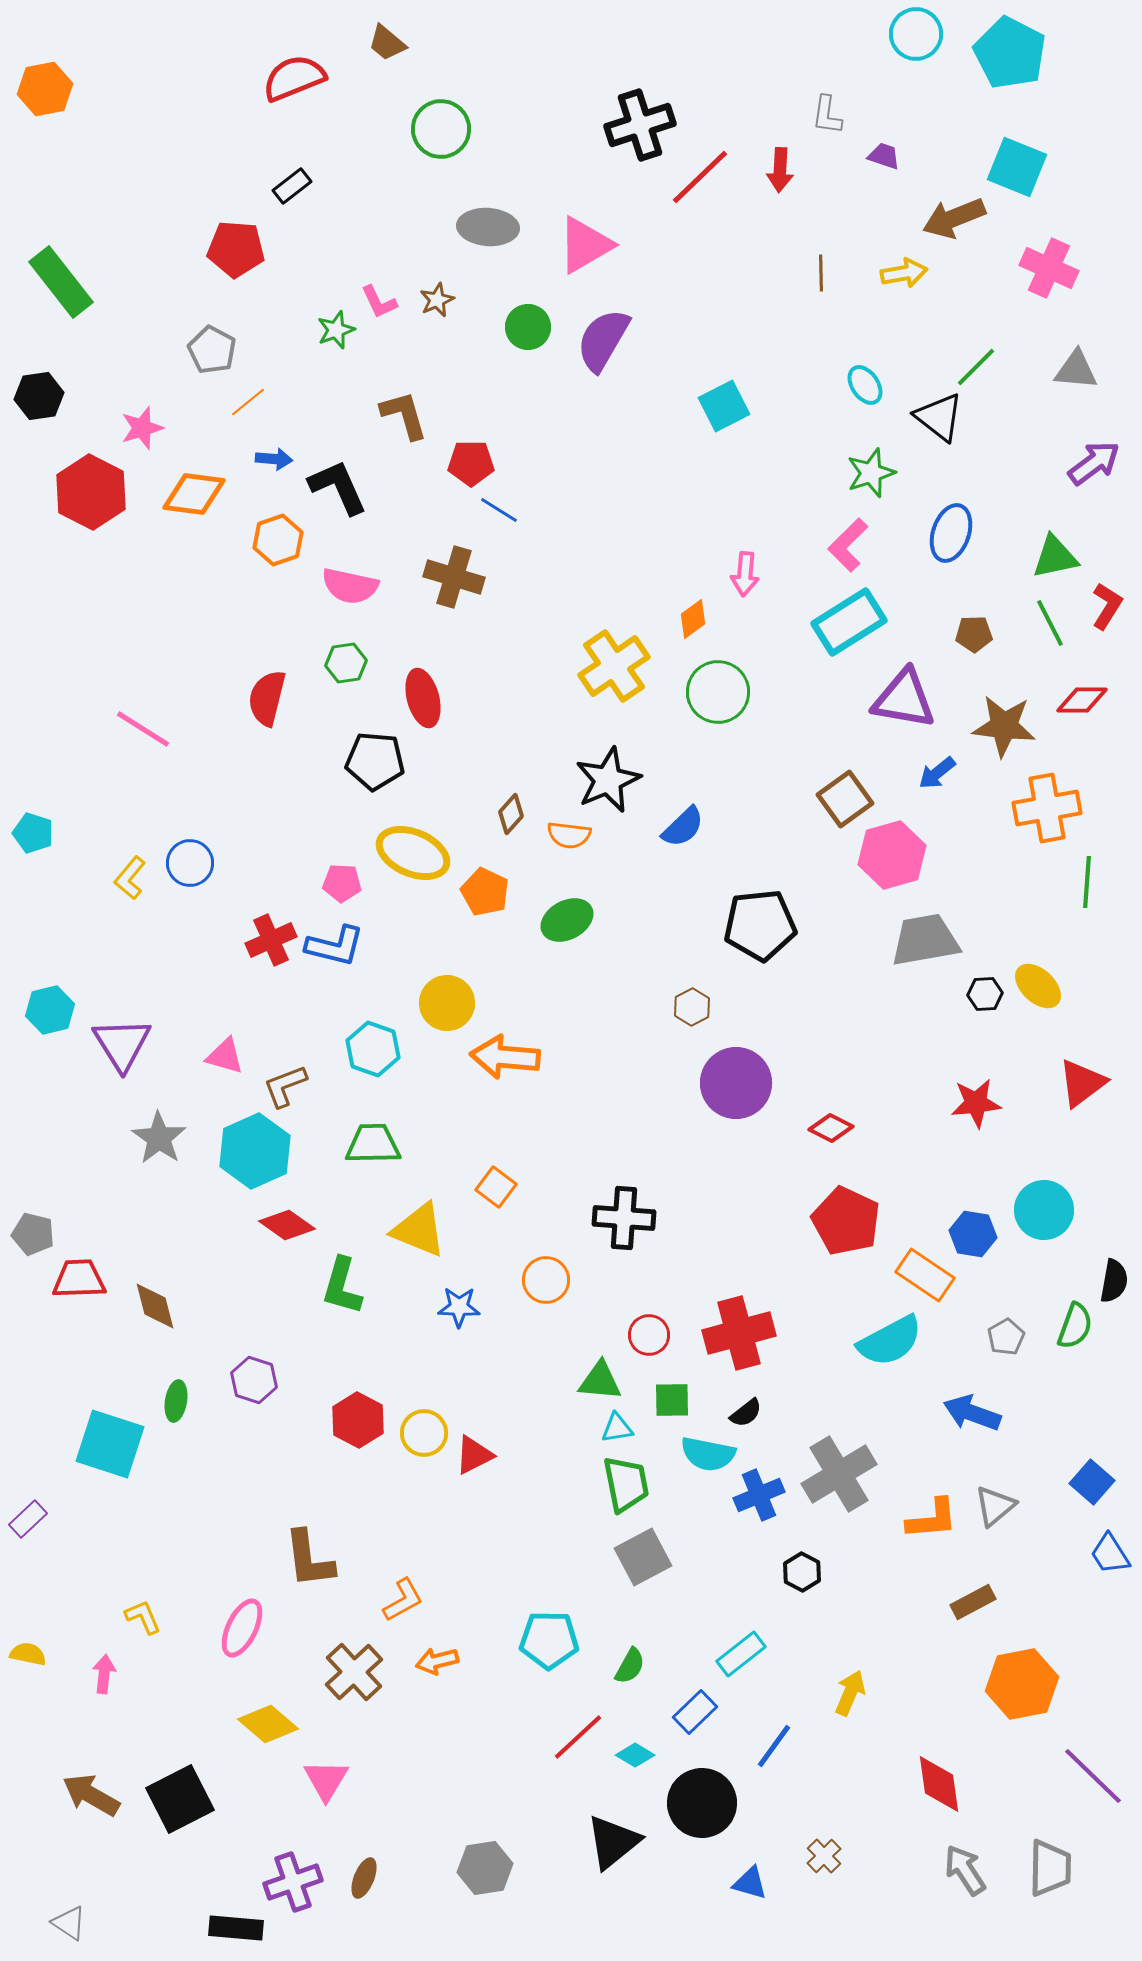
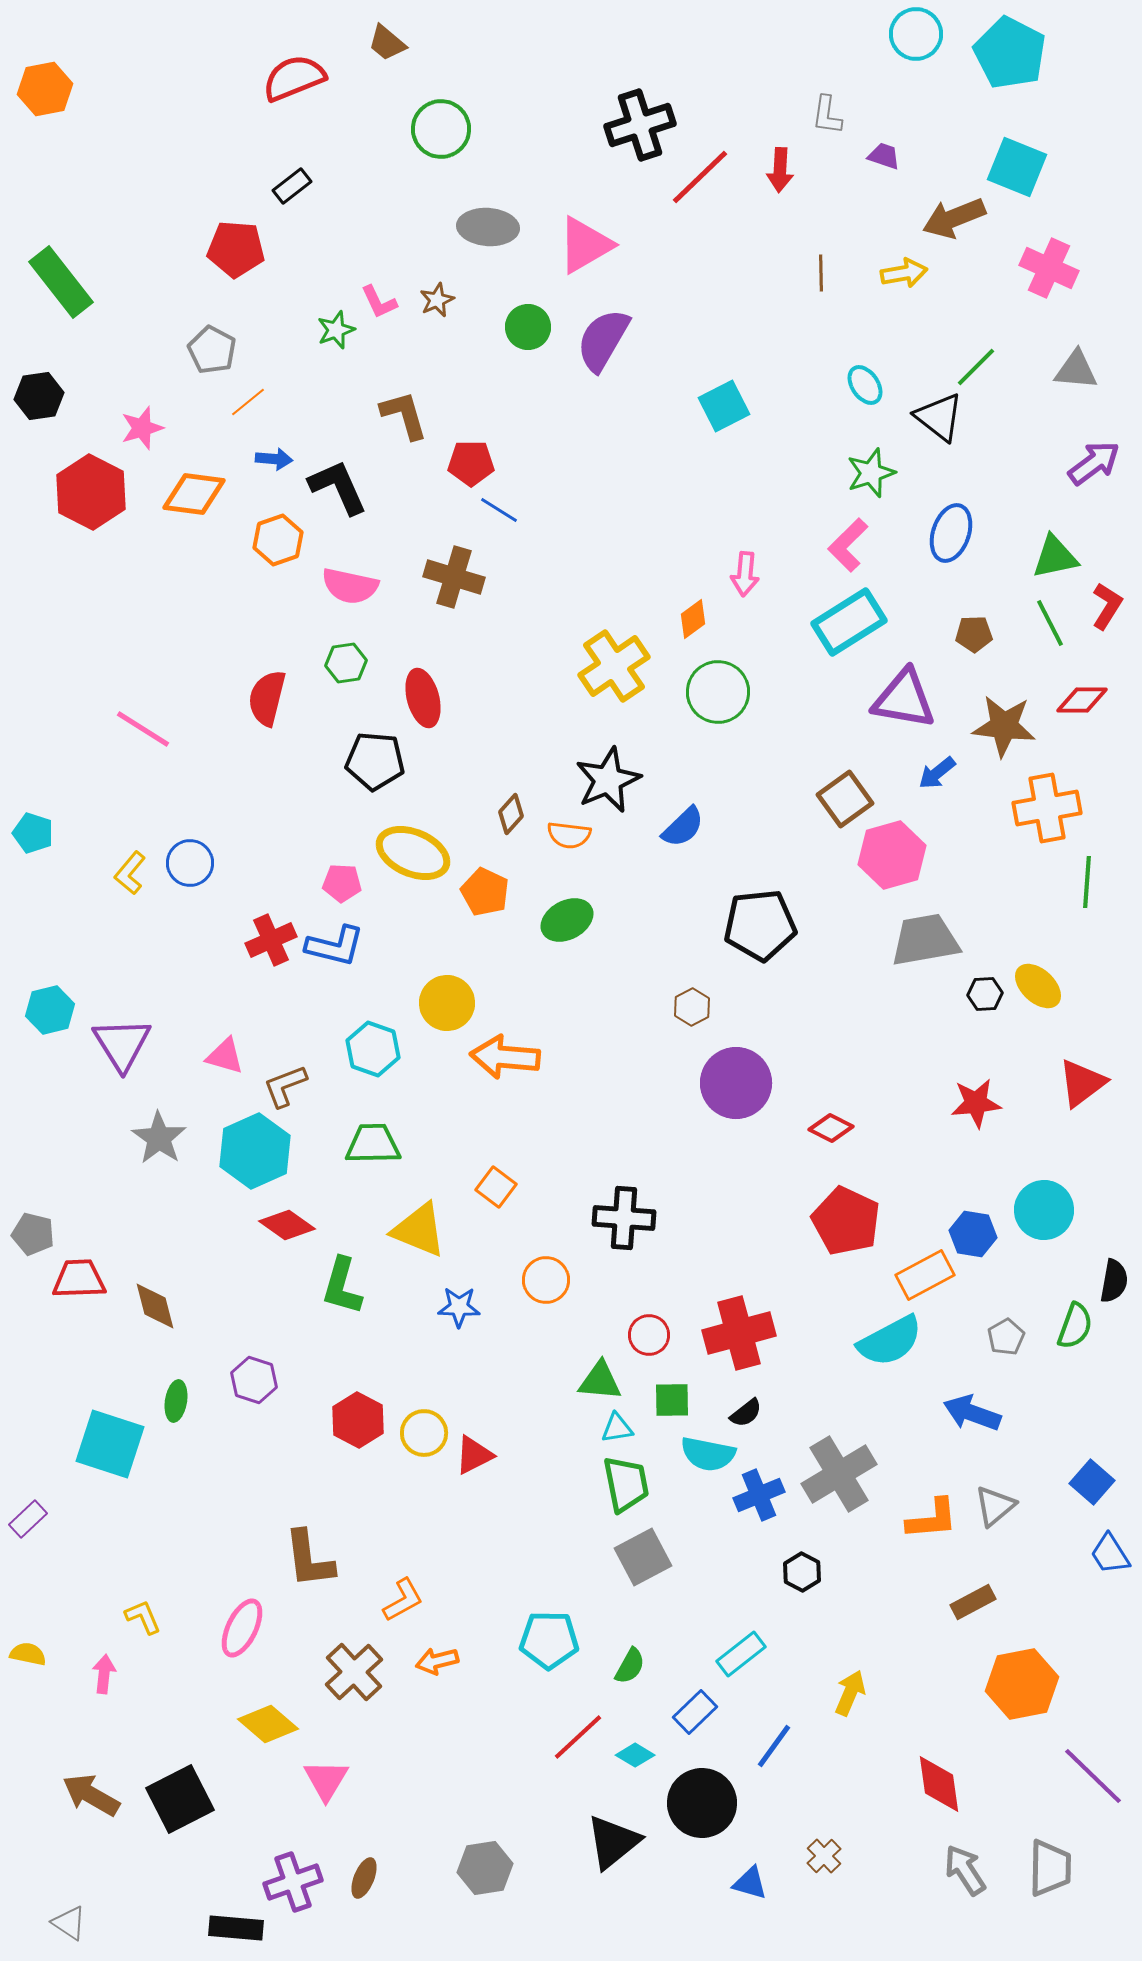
yellow L-shape at (130, 878): moved 5 px up
orange rectangle at (925, 1275): rotated 62 degrees counterclockwise
